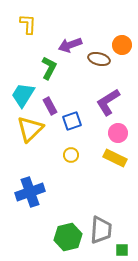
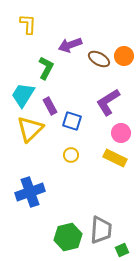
orange circle: moved 2 px right, 11 px down
brown ellipse: rotated 15 degrees clockwise
green L-shape: moved 3 px left
blue square: rotated 36 degrees clockwise
pink circle: moved 3 px right
green square: rotated 24 degrees counterclockwise
